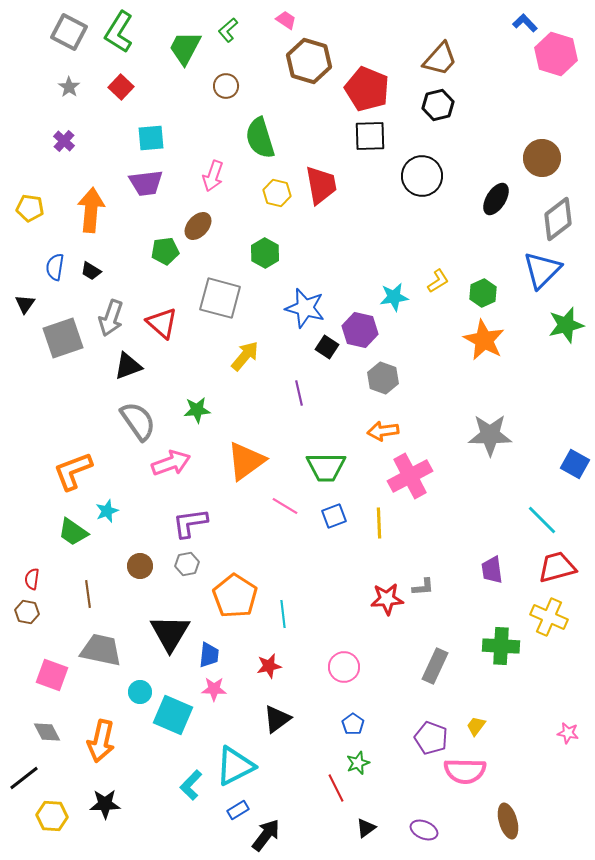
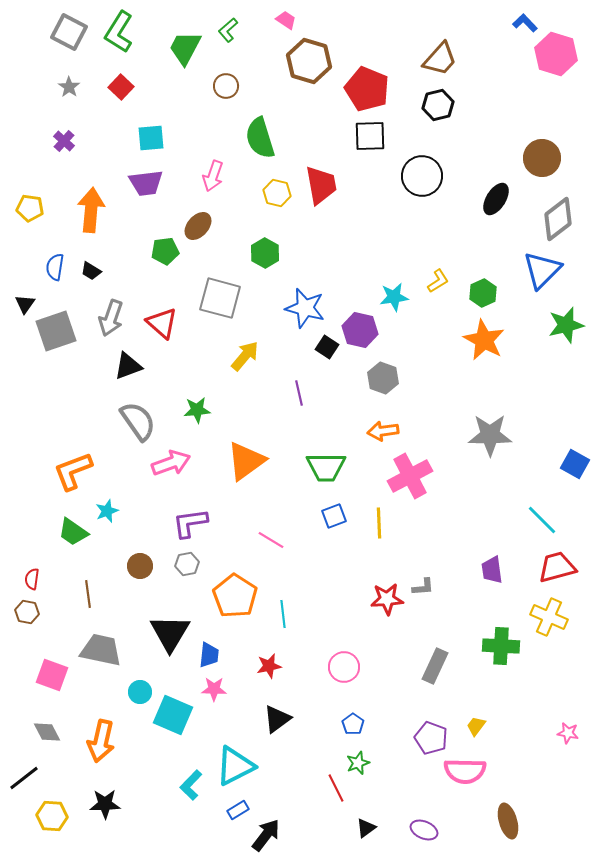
gray square at (63, 338): moved 7 px left, 7 px up
pink line at (285, 506): moved 14 px left, 34 px down
